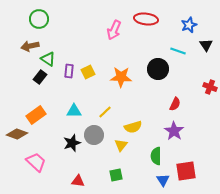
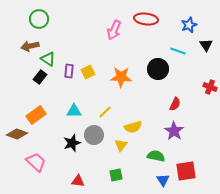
green semicircle: rotated 102 degrees clockwise
